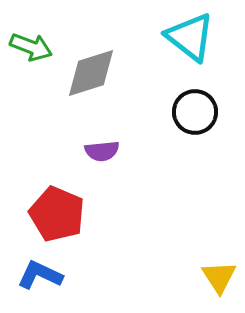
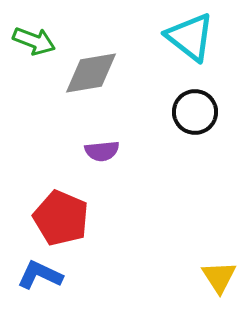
green arrow: moved 3 px right, 6 px up
gray diamond: rotated 8 degrees clockwise
red pentagon: moved 4 px right, 4 px down
